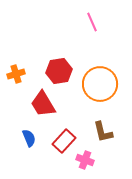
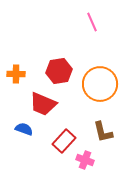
orange cross: rotated 18 degrees clockwise
red trapezoid: rotated 36 degrees counterclockwise
blue semicircle: moved 5 px left, 9 px up; rotated 48 degrees counterclockwise
